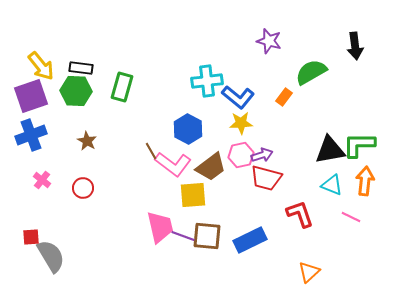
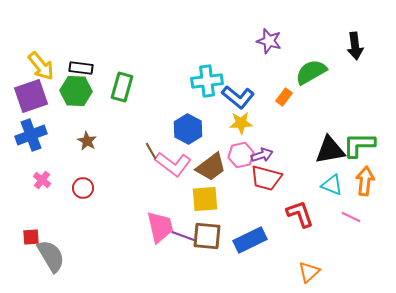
yellow square: moved 12 px right, 4 px down
